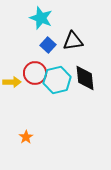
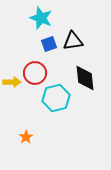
blue square: moved 1 px right, 1 px up; rotated 28 degrees clockwise
cyan hexagon: moved 1 px left, 18 px down
